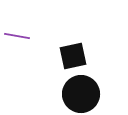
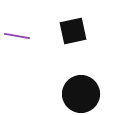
black square: moved 25 px up
